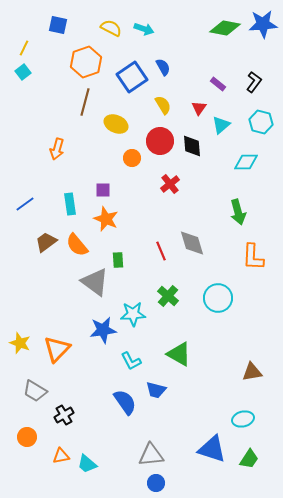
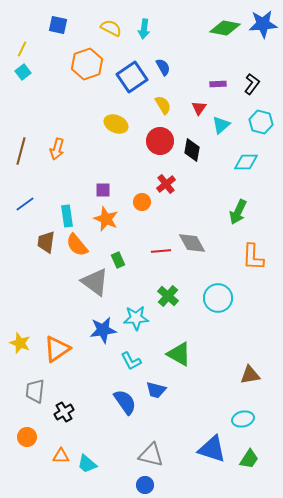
cyan arrow at (144, 29): rotated 78 degrees clockwise
yellow line at (24, 48): moved 2 px left, 1 px down
orange hexagon at (86, 62): moved 1 px right, 2 px down
black L-shape at (254, 82): moved 2 px left, 2 px down
purple rectangle at (218, 84): rotated 42 degrees counterclockwise
brown line at (85, 102): moved 64 px left, 49 px down
black diamond at (192, 146): moved 4 px down; rotated 15 degrees clockwise
orange circle at (132, 158): moved 10 px right, 44 px down
red cross at (170, 184): moved 4 px left
cyan rectangle at (70, 204): moved 3 px left, 12 px down
green arrow at (238, 212): rotated 40 degrees clockwise
brown trapezoid at (46, 242): rotated 45 degrees counterclockwise
gray diamond at (192, 243): rotated 12 degrees counterclockwise
red line at (161, 251): rotated 72 degrees counterclockwise
green rectangle at (118, 260): rotated 21 degrees counterclockwise
cyan star at (133, 314): moved 3 px right, 4 px down
orange triangle at (57, 349): rotated 12 degrees clockwise
brown triangle at (252, 372): moved 2 px left, 3 px down
gray trapezoid at (35, 391): rotated 65 degrees clockwise
black cross at (64, 415): moved 3 px up
gray triangle at (151, 455): rotated 20 degrees clockwise
orange triangle at (61, 456): rotated 12 degrees clockwise
blue circle at (156, 483): moved 11 px left, 2 px down
